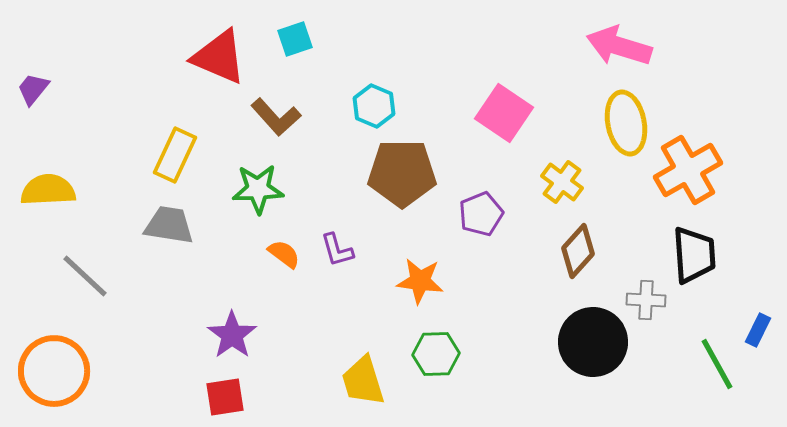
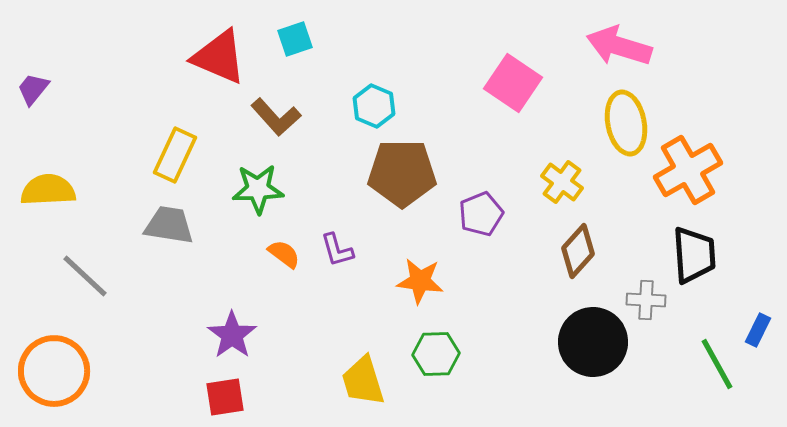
pink square: moved 9 px right, 30 px up
